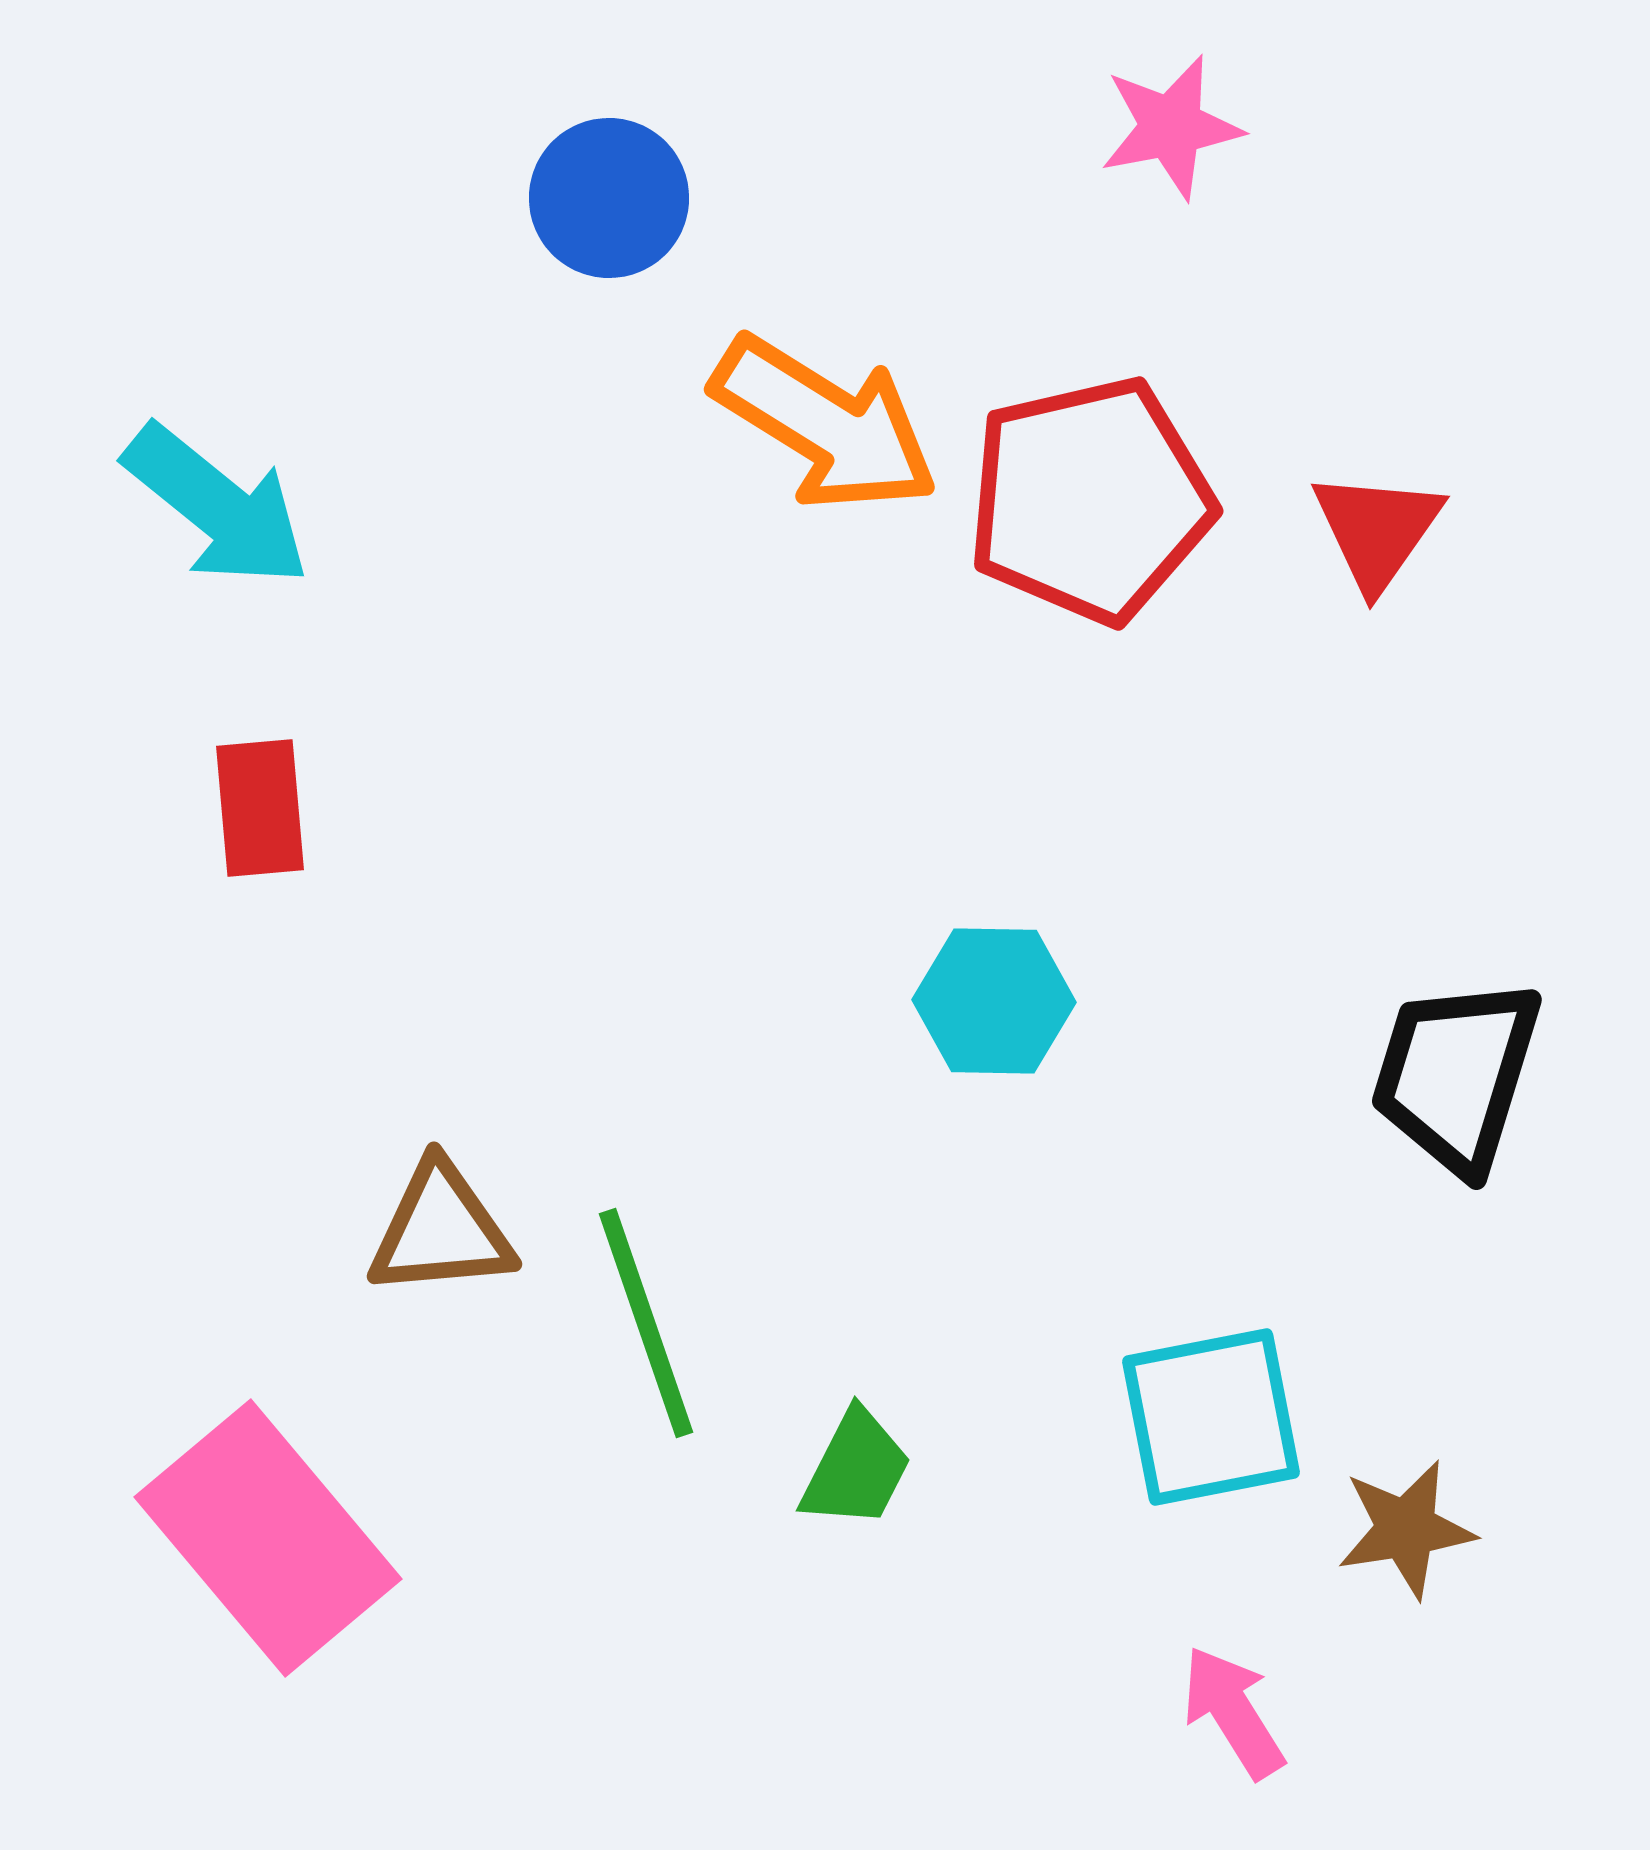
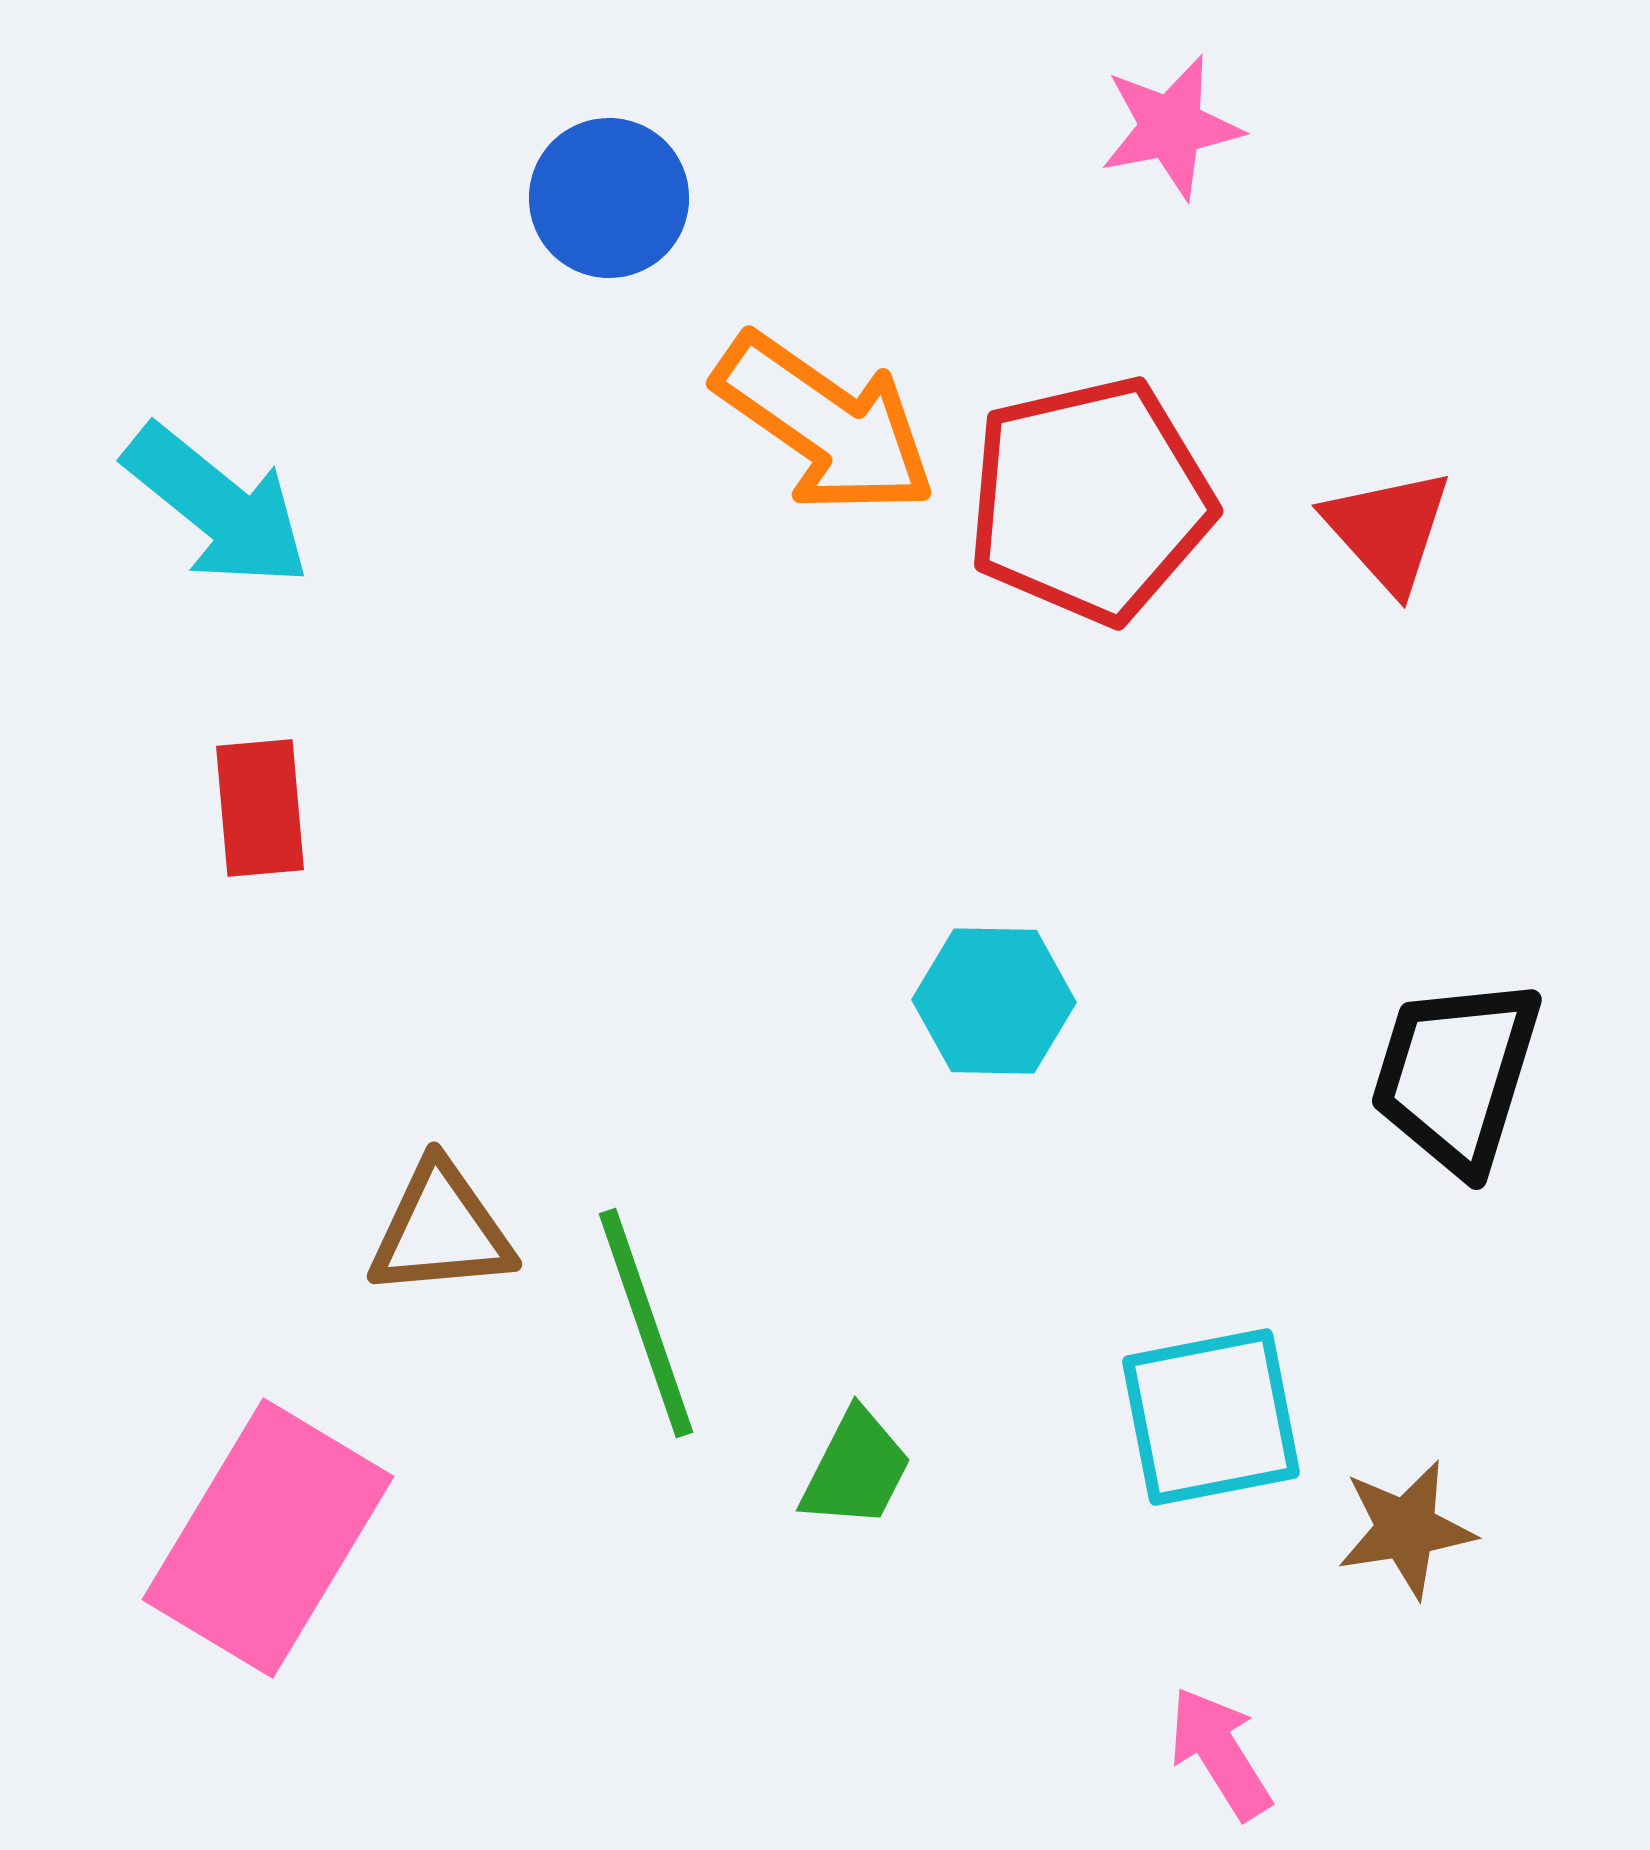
orange arrow: rotated 3 degrees clockwise
red triangle: moved 11 px right; rotated 17 degrees counterclockwise
pink rectangle: rotated 71 degrees clockwise
pink arrow: moved 13 px left, 41 px down
